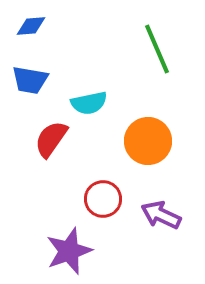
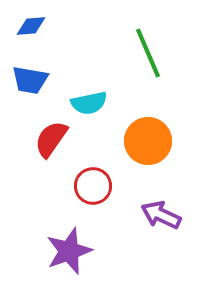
green line: moved 9 px left, 4 px down
red circle: moved 10 px left, 13 px up
